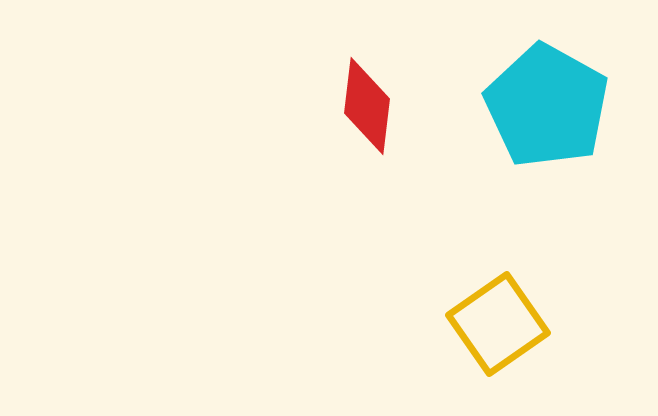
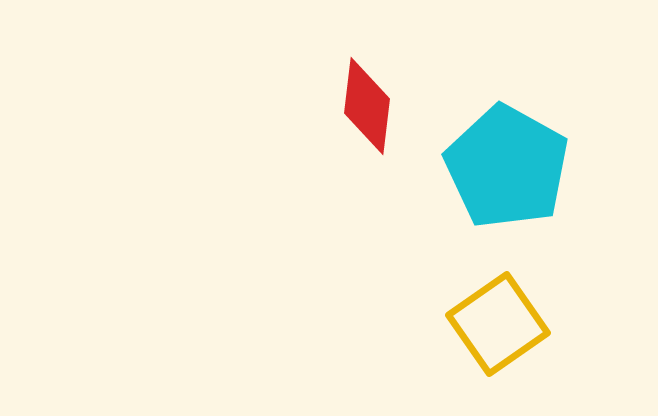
cyan pentagon: moved 40 px left, 61 px down
